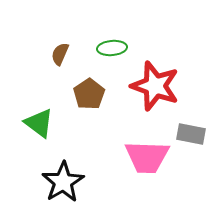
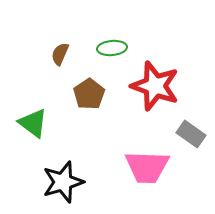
green triangle: moved 6 px left
gray rectangle: rotated 24 degrees clockwise
pink trapezoid: moved 10 px down
black star: rotated 15 degrees clockwise
